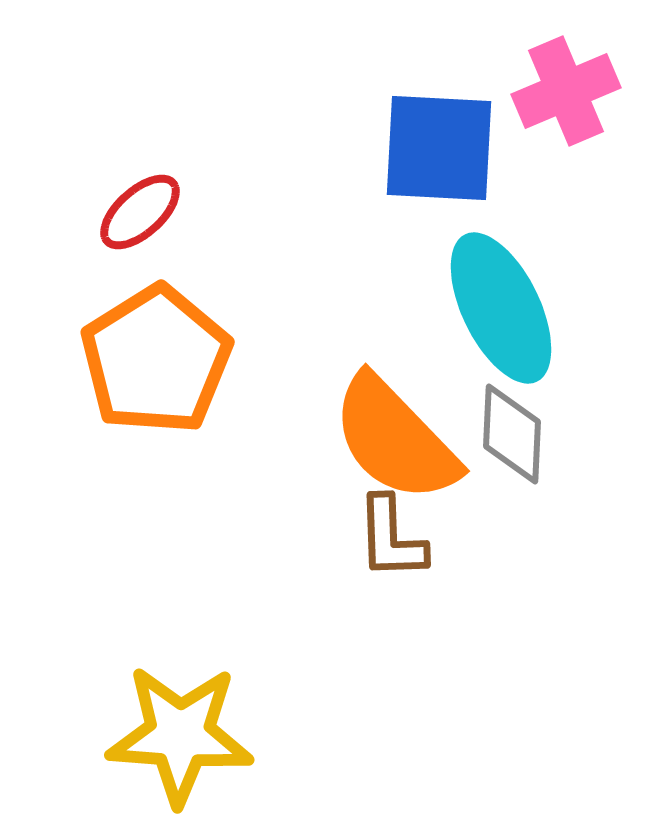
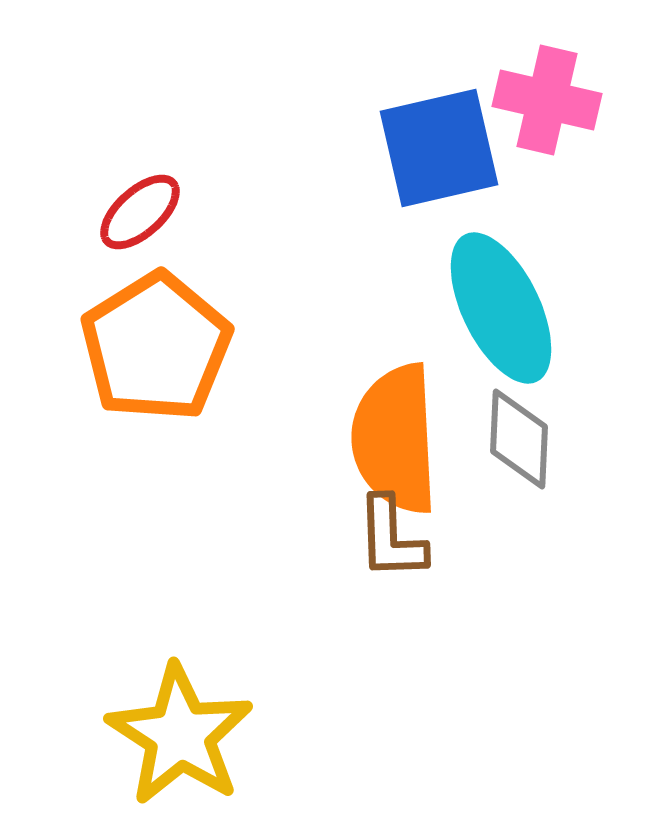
pink cross: moved 19 px left, 9 px down; rotated 36 degrees clockwise
blue square: rotated 16 degrees counterclockwise
orange pentagon: moved 13 px up
gray diamond: moved 7 px right, 5 px down
orange semicircle: rotated 41 degrees clockwise
yellow star: rotated 29 degrees clockwise
